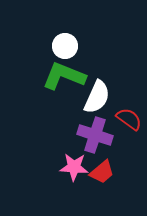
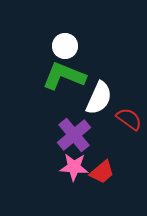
white semicircle: moved 2 px right, 1 px down
purple cross: moved 21 px left; rotated 32 degrees clockwise
